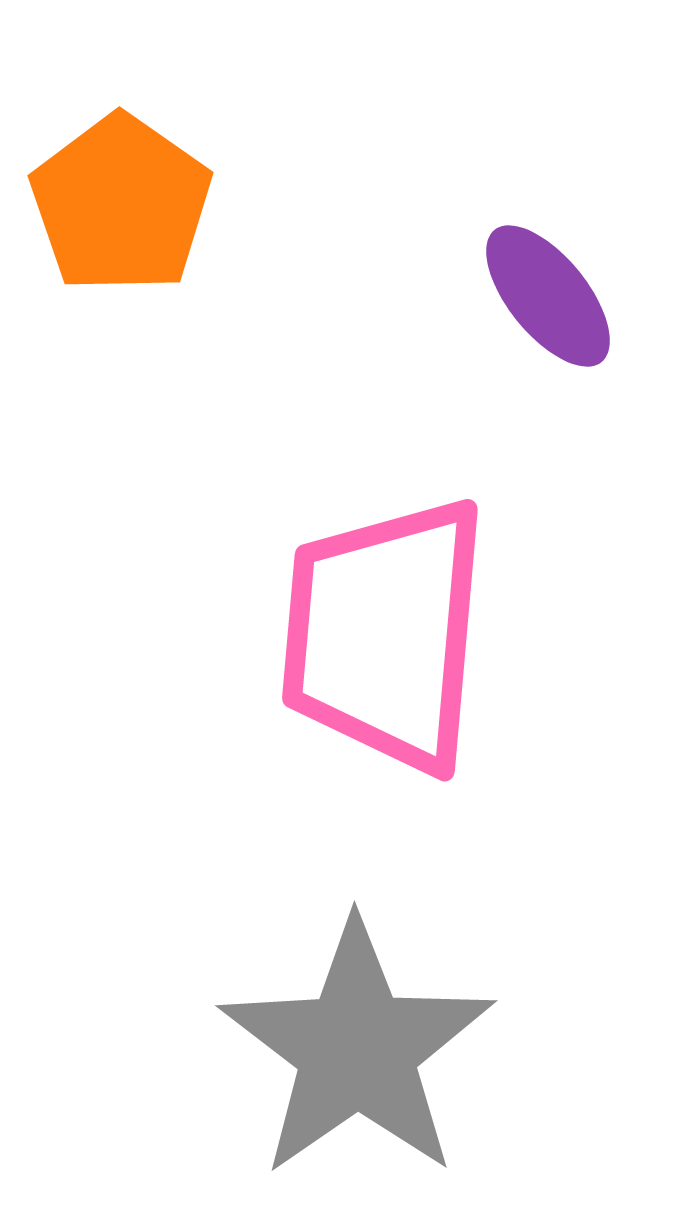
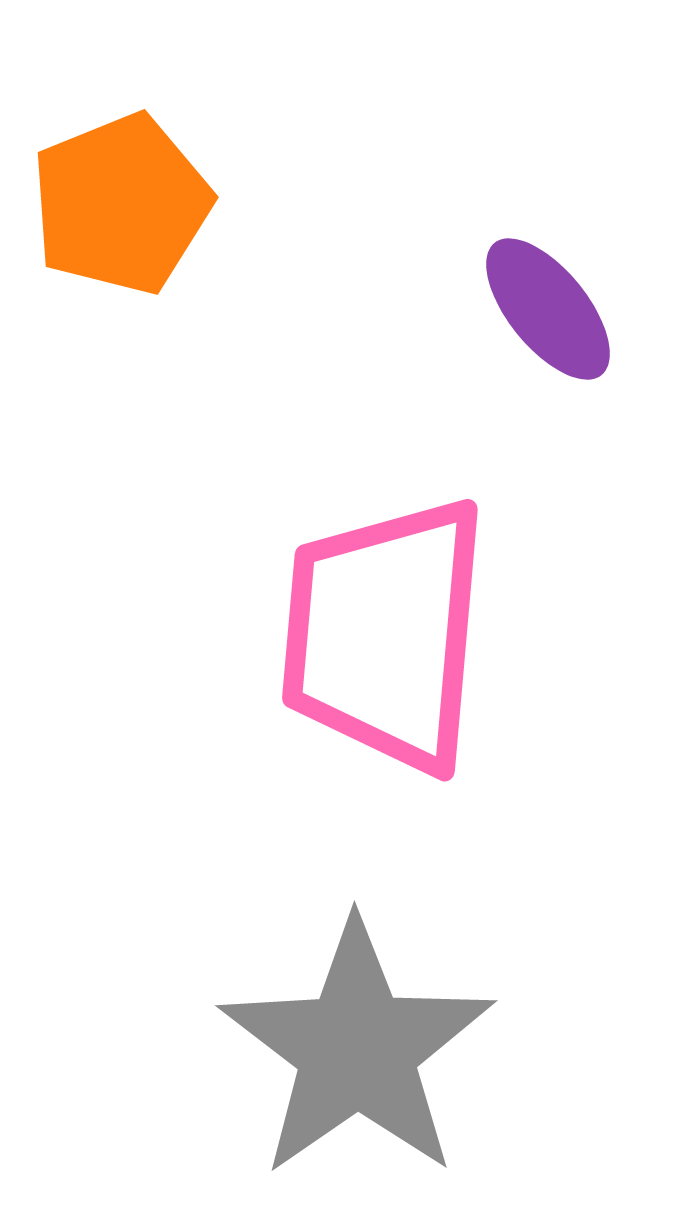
orange pentagon: rotated 15 degrees clockwise
purple ellipse: moved 13 px down
